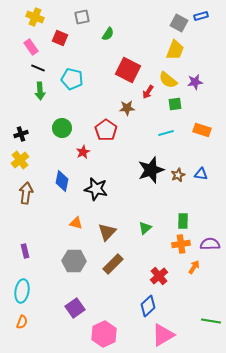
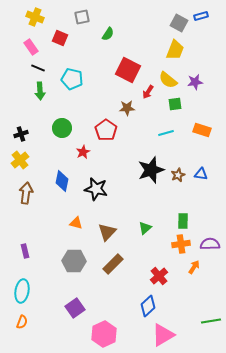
green line at (211, 321): rotated 18 degrees counterclockwise
